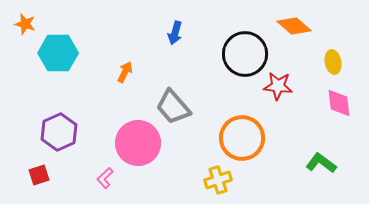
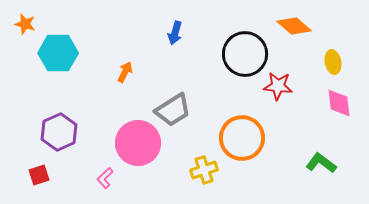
gray trapezoid: moved 3 px down; rotated 81 degrees counterclockwise
yellow cross: moved 14 px left, 10 px up
